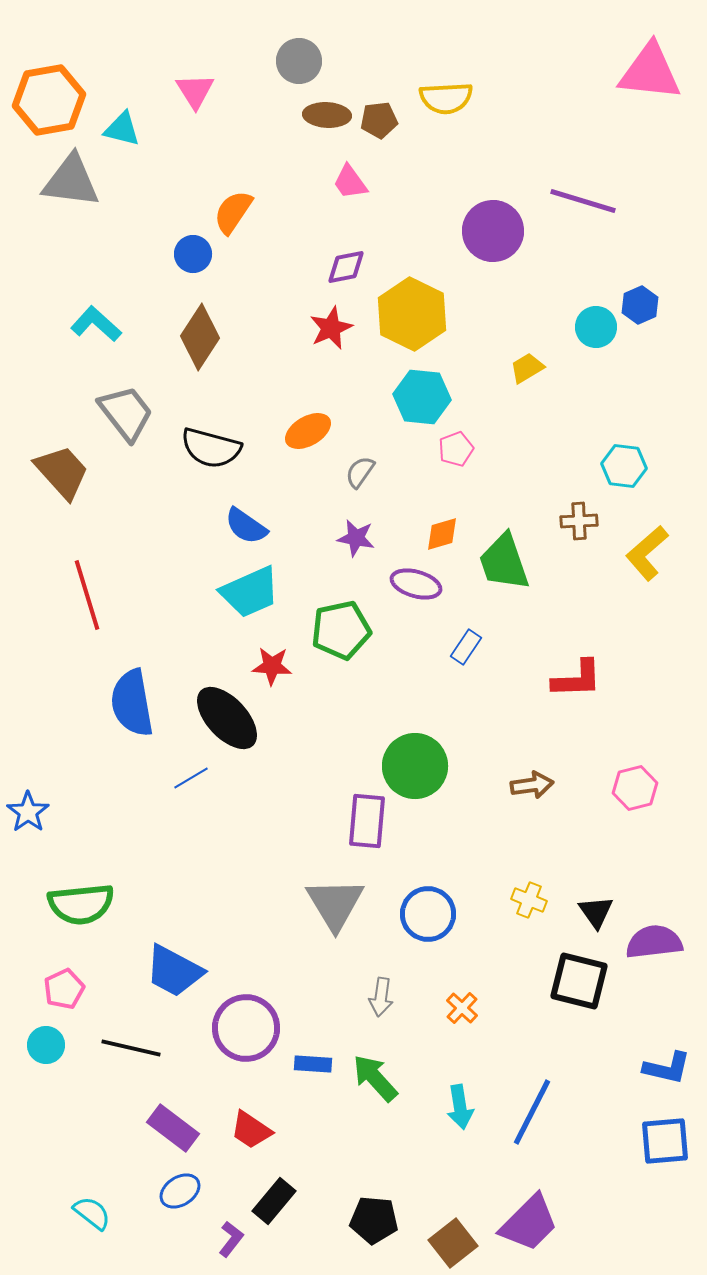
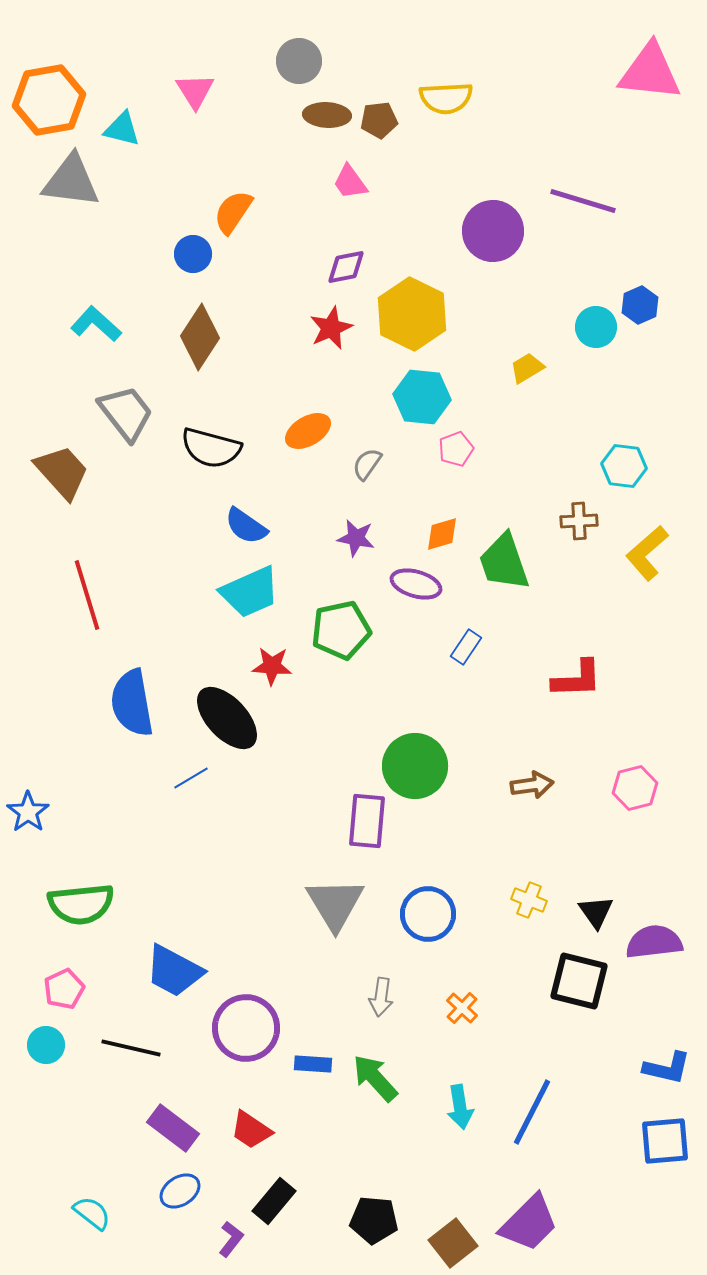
gray semicircle at (360, 472): moved 7 px right, 8 px up
